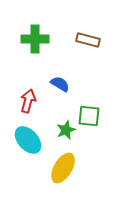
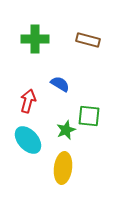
yellow ellipse: rotated 24 degrees counterclockwise
